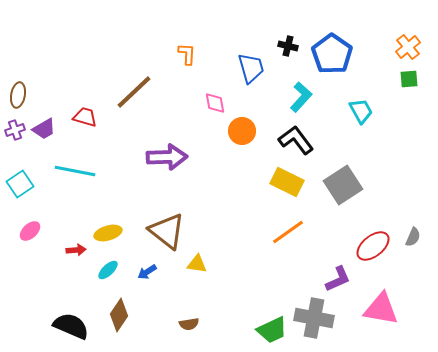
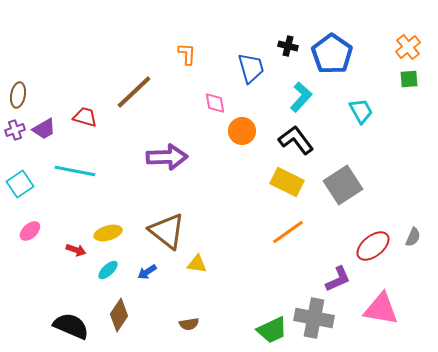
red arrow: rotated 24 degrees clockwise
